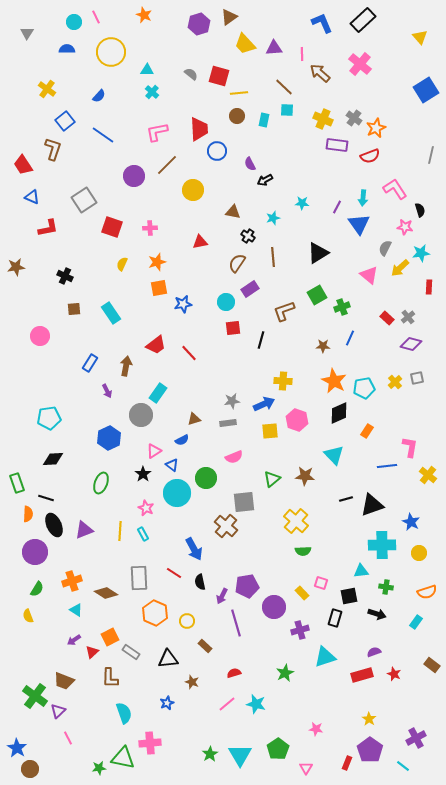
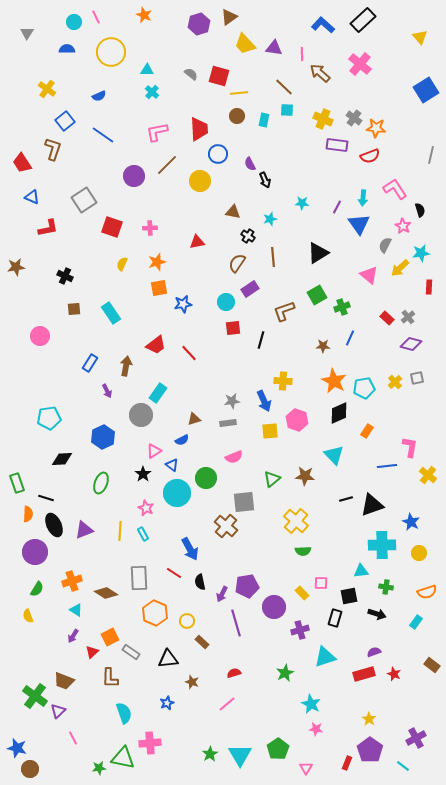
blue L-shape at (322, 23): moved 1 px right, 2 px down; rotated 25 degrees counterclockwise
purple triangle at (274, 48): rotated 12 degrees clockwise
blue semicircle at (99, 96): rotated 24 degrees clockwise
orange star at (376, 128): rotated 30 degrees clockwise
blue circle at (217, 151): moved 1 px right, 3 px down
red trapezoid at (23, 165): moved 1 px left, 2 px up
black arrow at (265, 180): rotated 84 degrees counterclockwise
yellow circle at (193, 190): moved 7 px right, 9 px up
cyan star at (273, 218): moved 3 px left, 1 px down
pink star at (405, 227): moved 2 px left, 1 px up; rotated 21 degrees clockwise
red triangle at (200, 242): moved 3 px left
gray semicircle at (385, 248): moved 3 px up
blue arrow at (264, 404): moved 3 px up; rotated 90 degrees clockwise
blue hexagon at (109, 438): moved 6 px left, 1 px up
black diamond at (53, 459): moved 9 px right
blue arrow at (194, 549): moved 4 px left
pink square at (321, 583): rotated 16 degrees counterclockwise
purple arrow at (222, 596): moved 2 px up
purple arrow at (74, 640): moved 1 px left, 4 px up; rotated 24 degrees counterclockwise
brown rectangle at (205, 646): moved 3 px left, 4 px up
red rectangle at (362, 675): moved 2 px right, 1 px up
cyan star at (256, 704): moved 55 px right; rotated 12 degrees clockwise
pink line at (68, 738): moved 5 px right
blue star at (17, 748): rotated 18 degrees counterclockwise
